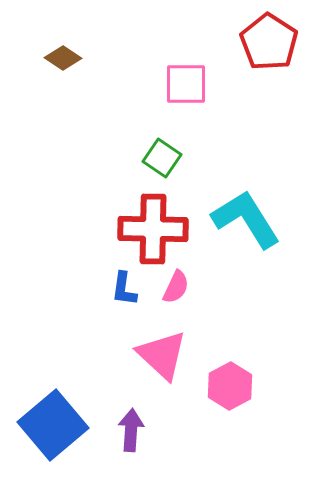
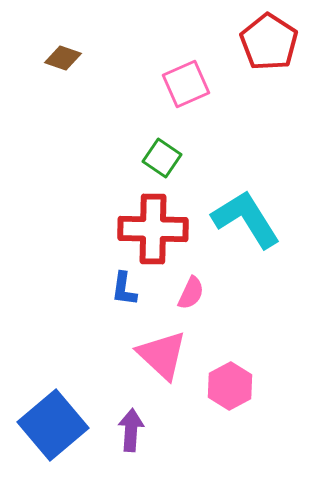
brown diamond: rotated 15 degrees counterclockwise
pink square: rotated 24 degrees counterclockwise
pink semicircle: moved 15 px right, 6 px down
